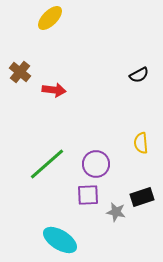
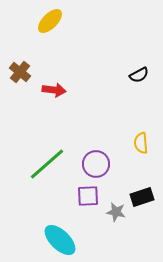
yellow ellipse: moved 3 px down
purple square: moved 1 px down
cyan ellipse: rotated 12 degrees clockwise
